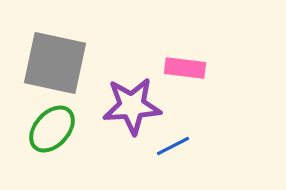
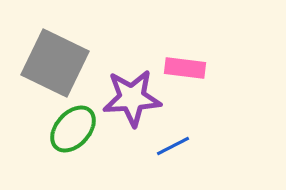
gray square: rotated 14 degrees clockwise
purple star: moved 8 px up
green ellipse: moved 21 px right
